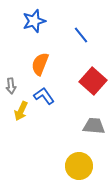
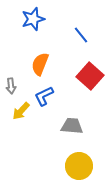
blue star: moved 1 px left, 2 px up
red square: moved 3 px left, 5 px up
blue L-shape: rotated 80 degrees counterclockwise
yellow arrow: rotated 18 degrees clockwise
gray trapezoid: moved 22 px left
